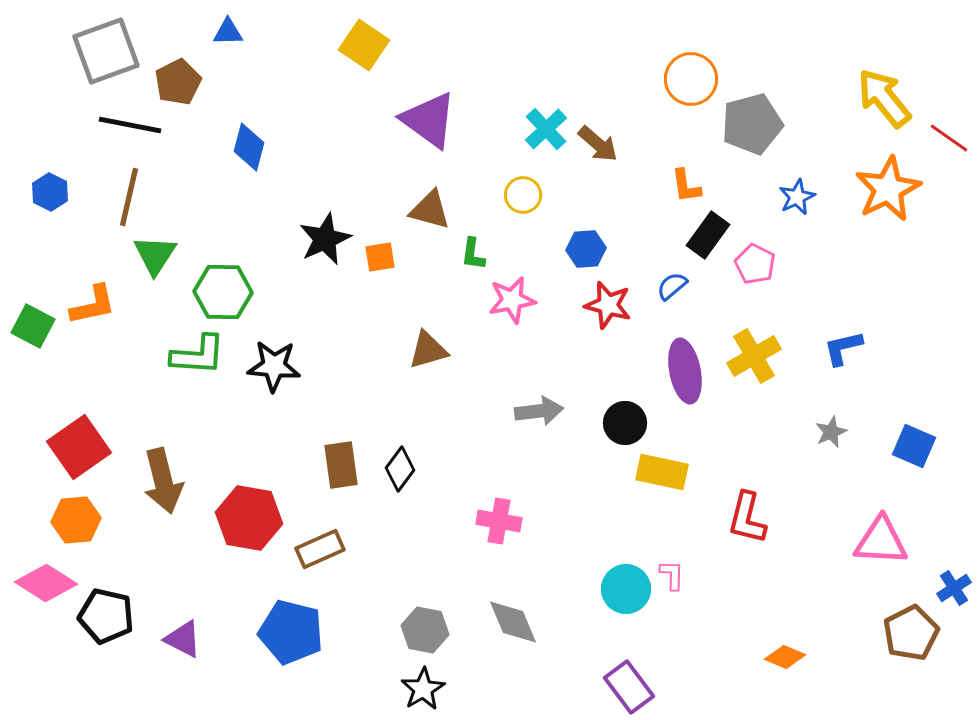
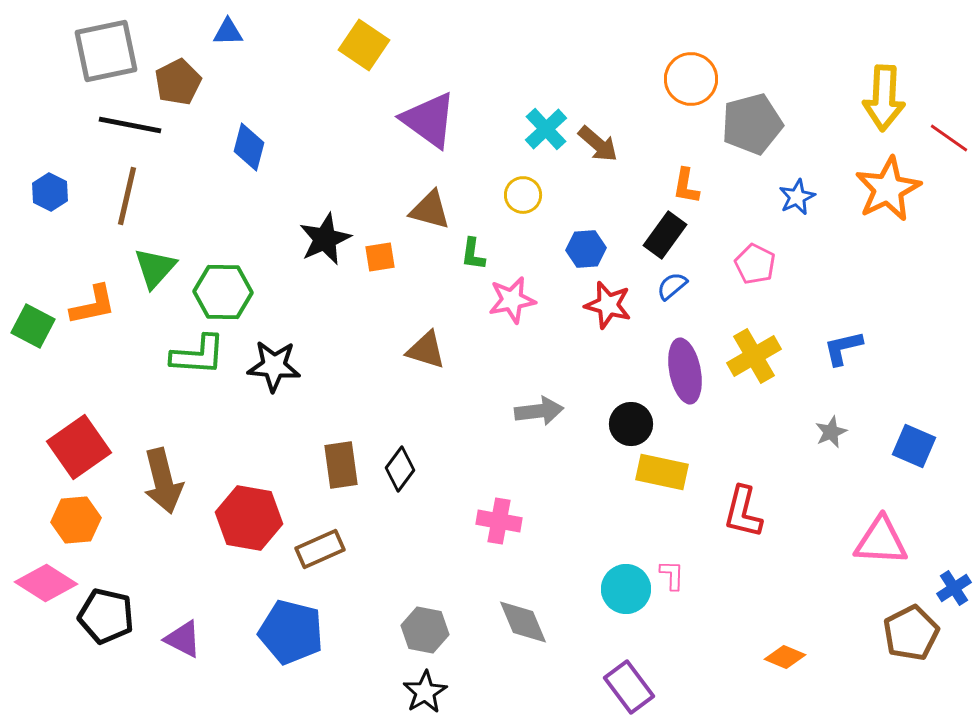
gray square at (106, 51): rotated 8 degrees clockwise
yellow arrow at (884, 98): rotated 138 degrees counterclockwise
orange L-shape at (686, 186): rotated 18 degrees clockwise
brown line at (129, 197): moved 2 px left, 1 px up
black rectangle at (708, 235): moved 43 px left
green triangle at (155, 255): moved 13 px down; rotated 9 degrees clockwise
brown triangle at (428, 350): moved 2 px left; rotated 33 degrees clockwise
black circle at (625, 423): moved 6 px right, 1 px down
red L-shape at (747, 518): moved 4 px left, 6 px up
gray diamond at (513, 622): moved 10 px right
black star at (423, 689): moved 2 px right, 3 px down
